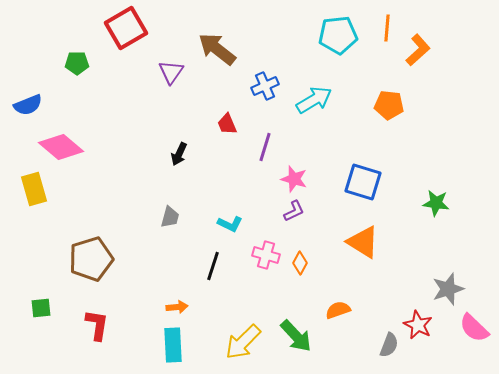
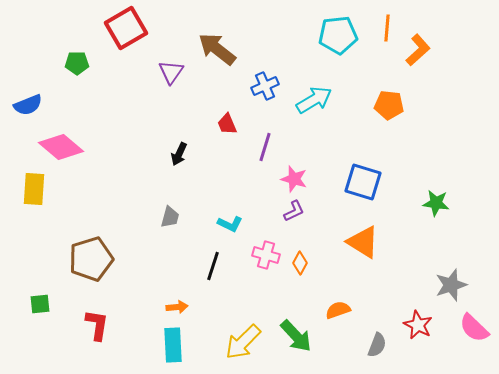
yellow rectangle: rotated 20 degrees clockwise
gray star: moved 3 px right, 4 px up
green square: moved 1 px left, 4 px up
gray semicircle: moved 12 px left
